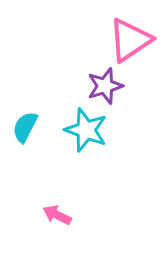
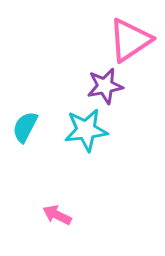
purple star: rotated 6 degrees clockwise
cyan star: rotated 27 degrees counterclockwise
